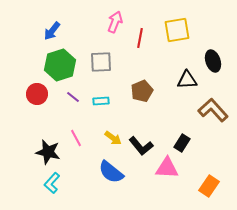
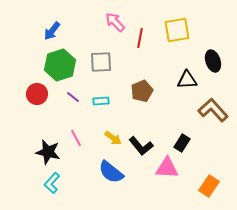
pink arrow: rotated 65 degrees counterclockwise
